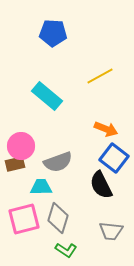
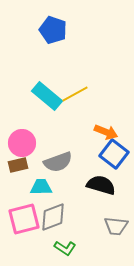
blue pentagon: moved 3 px up; rotated 16 degrees clockwise
yellow line: moved 25 px left, 18 px down
orange arrow: moved 3 px down
pink circle: moved 1 px right, 3 px up
blue square: moved 4 px up
brown rectangle: moved 3 px right, 1 px down
black semicircle: rotated 132 degrees clockwise
gray diamond: moved 5 px left, 1 px up; rotated 52 degrees clockwise
gray trapezoid: moved 5 px right, 5 px up
green L-shape: moved 1 px left, 2 px up
